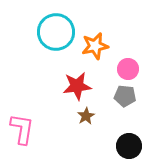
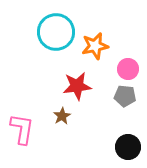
brown star: moved 24 px left
black circle: moved 1 px left, 1 px down
